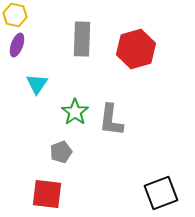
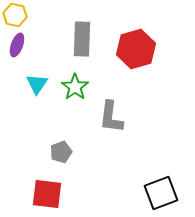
green star: moved 25 px up
gray L-shape: moved 3 px up
